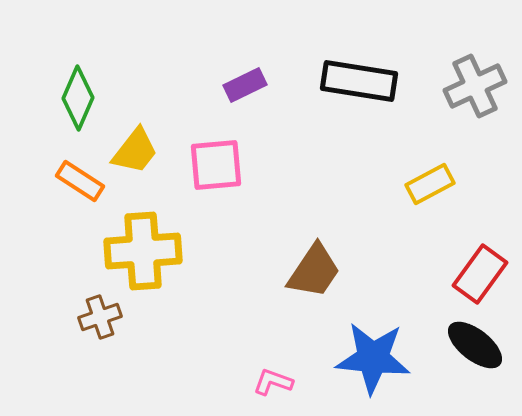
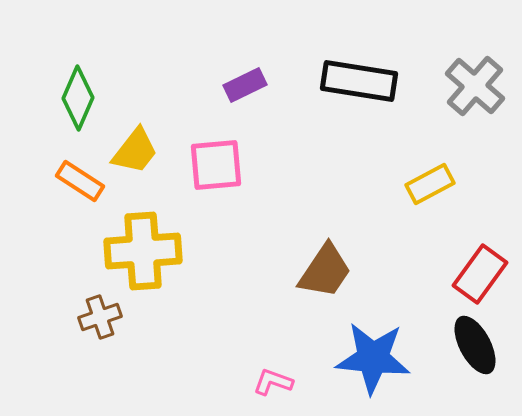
gray cross: rotated 24 degrees counterclockwise
brown trapezoid: moved 11 px right
black ellipse: rotated 24 degrees clockwise
